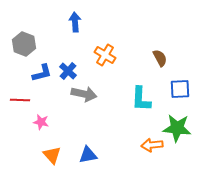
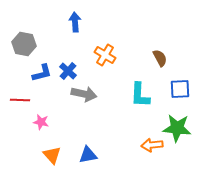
gray hexagon: rotated 10 degrees counterclockwise
cyan L-shape: moved 1 px left, 4 px up
